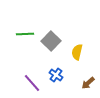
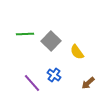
yellow semicircle: rotated 49 degrees counterclockwise
blue cross: moved 2 px left
